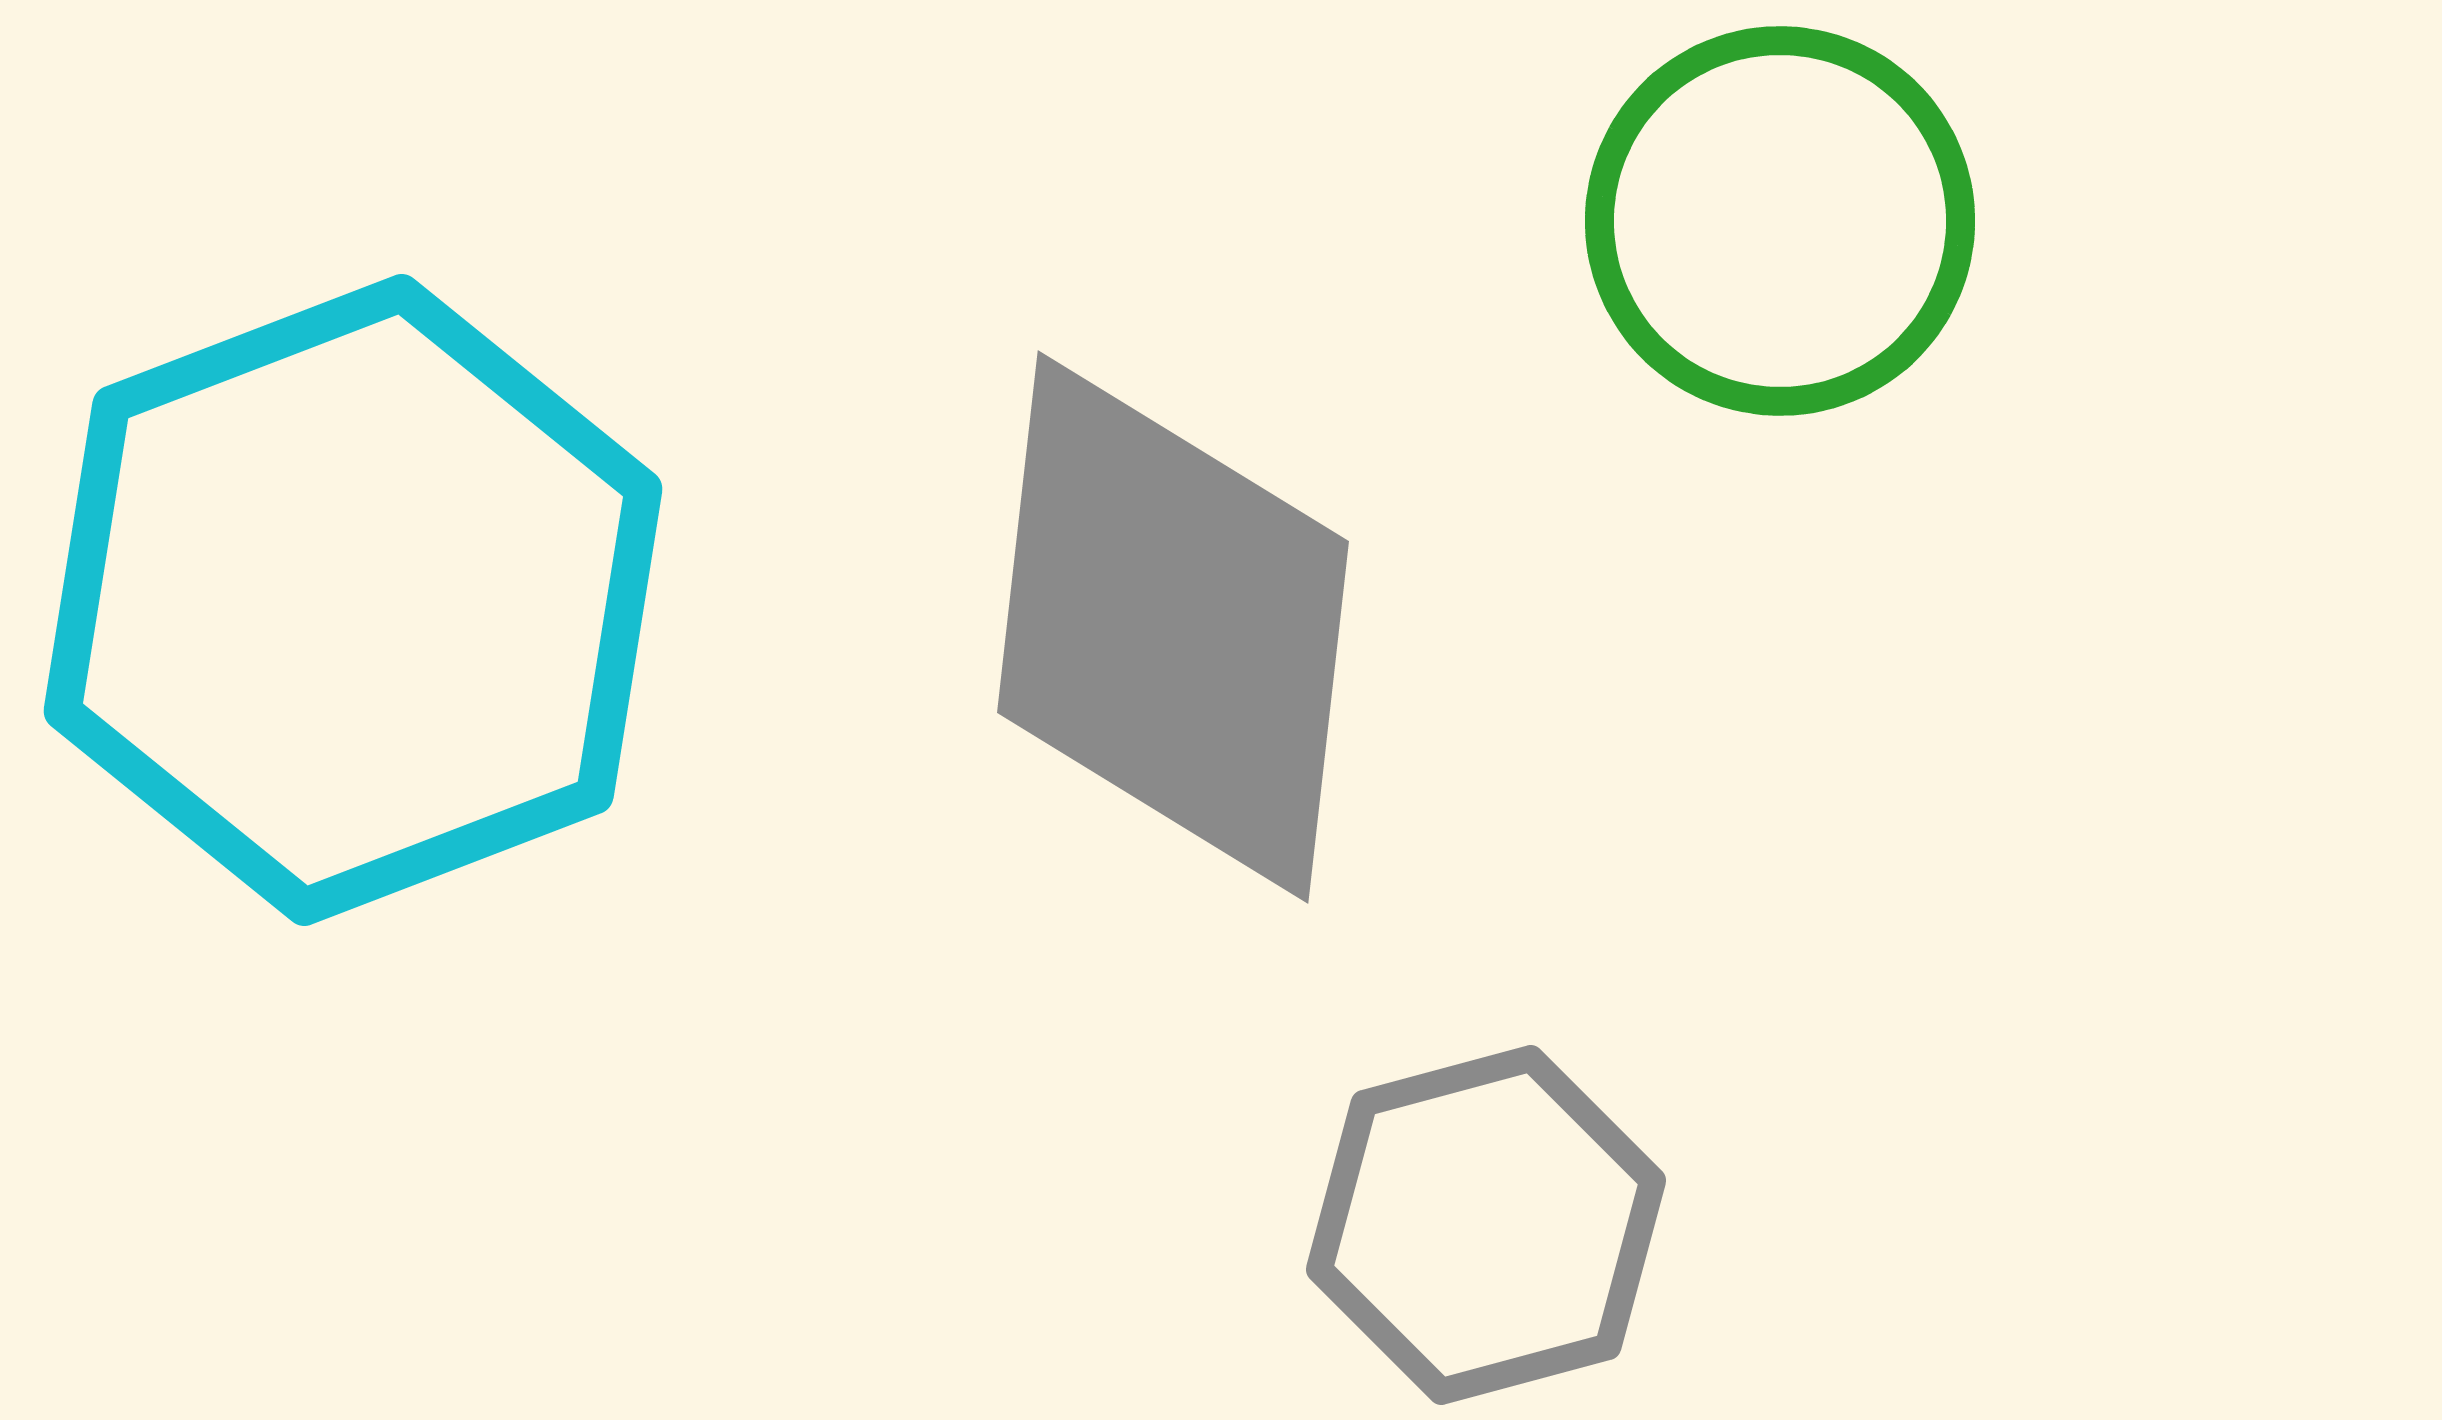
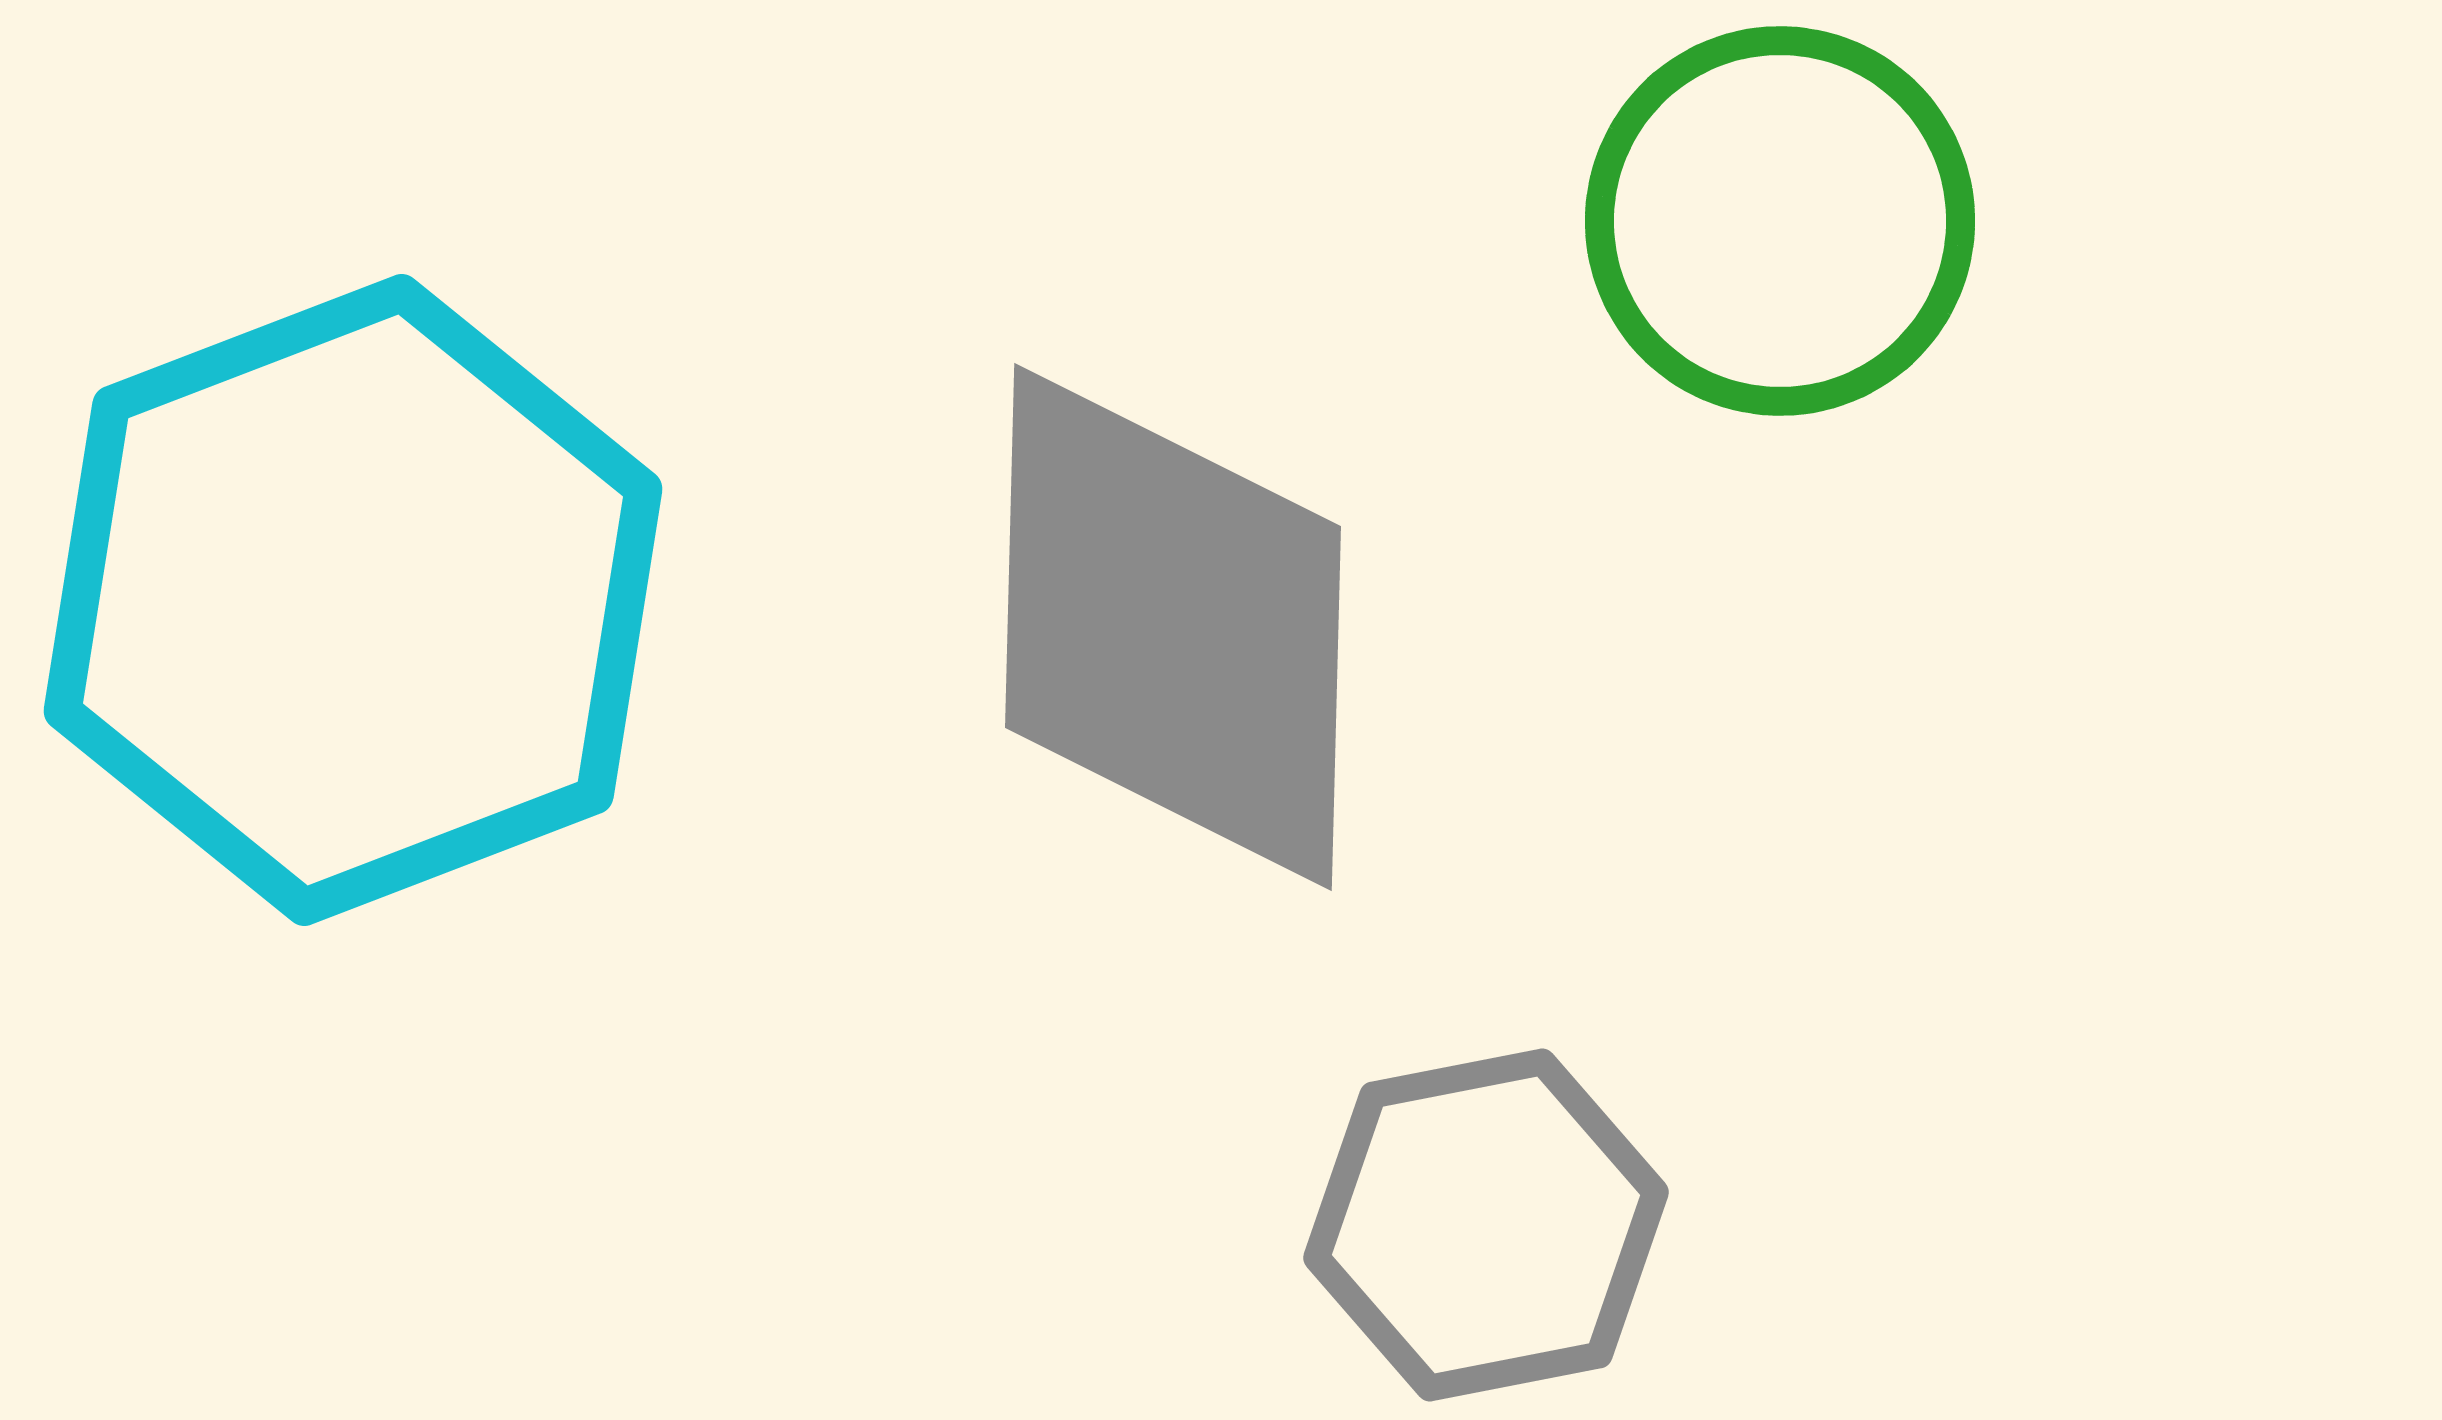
gray diamond: rotated 5 degrees counterclockwise
gray hexagon: rotated 4 degrees clockwise
